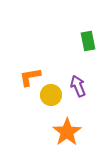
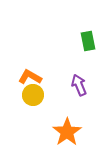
orange L-shape: rotated 40 degrees clockwise
purple arrow: moved 1 px right, 1 px up
yellow circle: moved 18 px left
